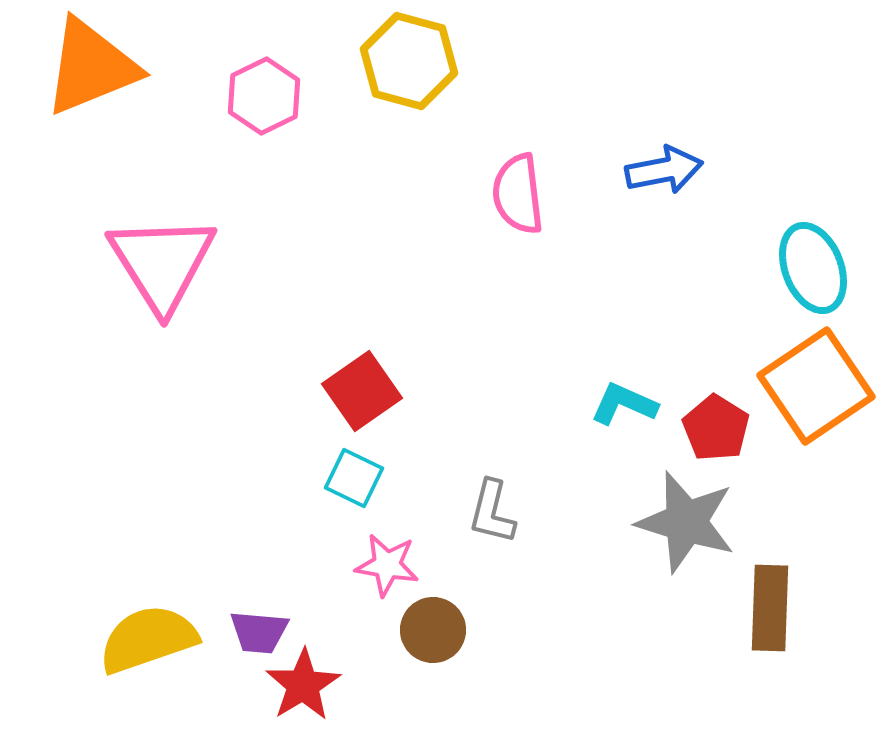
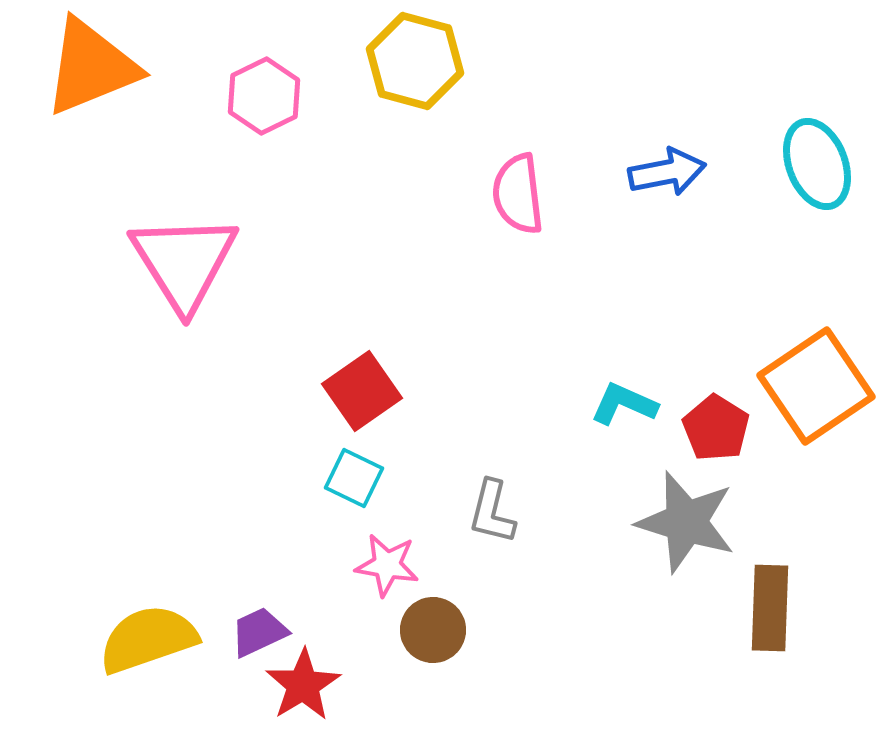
yellow hexagon: moved 6 px right
blue arrow: moved 3 px right, 2 px down
pink triangle: moved 22 px right, 1 px up
cyan ellipse: moved 4 px right, 104 px up
purple trapezoid: rotated 150 degrees clockwise
